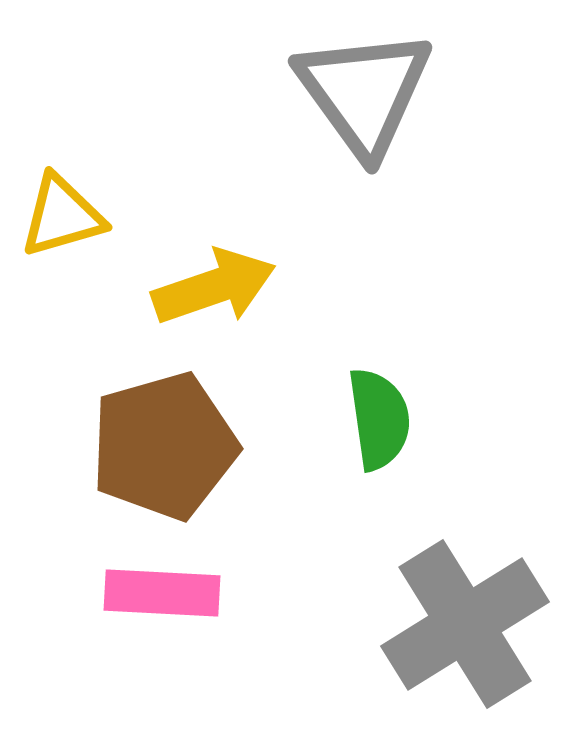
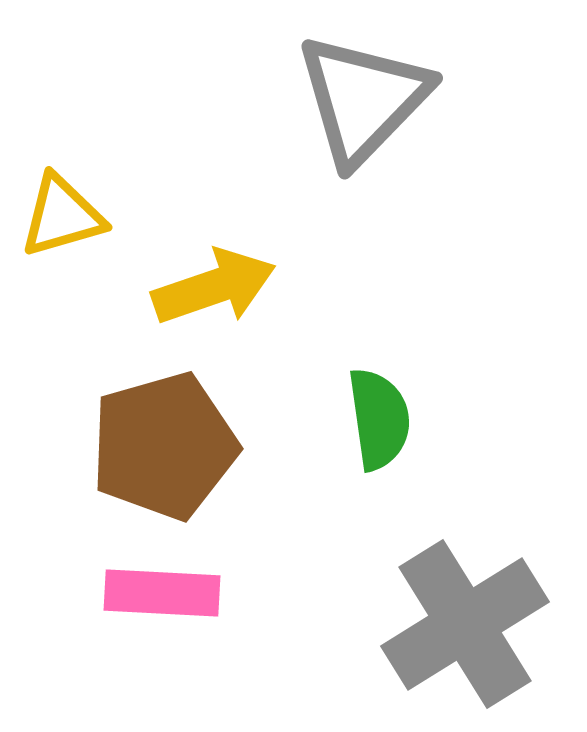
gray triangle: moved 1 px left, 7 px down; rotated 20 degrees clockwise
